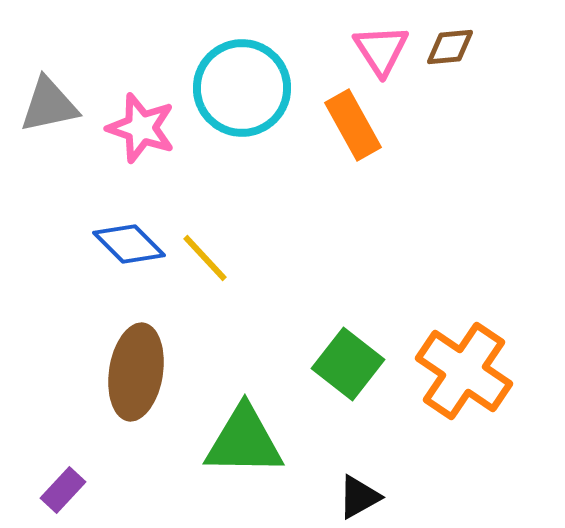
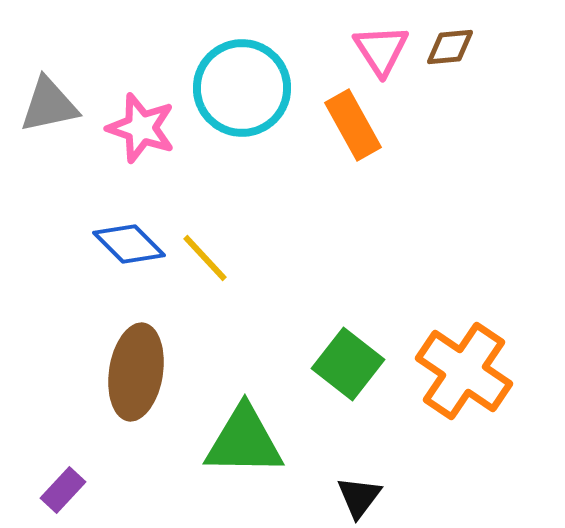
black triangle: rotated 24 degrees counterclockwise
